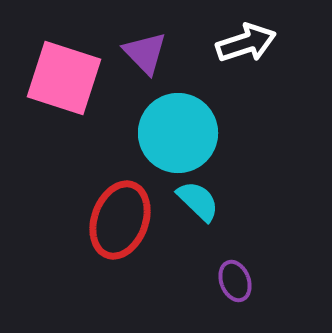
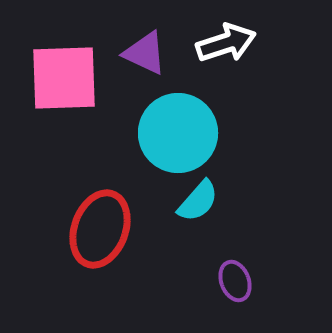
white arrow: moved 20 px left
purple triangle: rotated 21 degrees counterclockwise
pink square: rotated 20 degrees counterclockwise
cyan semicircle: rotated 87 degrees clockwise
red ellipse: moved 20 px left, 9 px down
